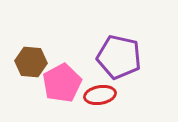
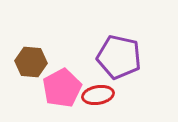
pink pentagon: moved 5 px down
red ellipse: moved 2 px left
